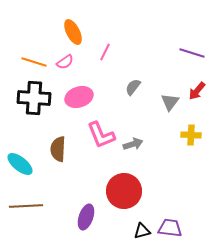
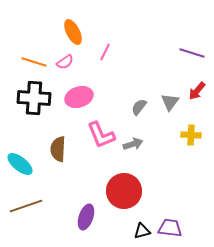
gray semicircle: moved 6 px right, 20 px down
brown line: rotated 16 degrees counterclockwise
